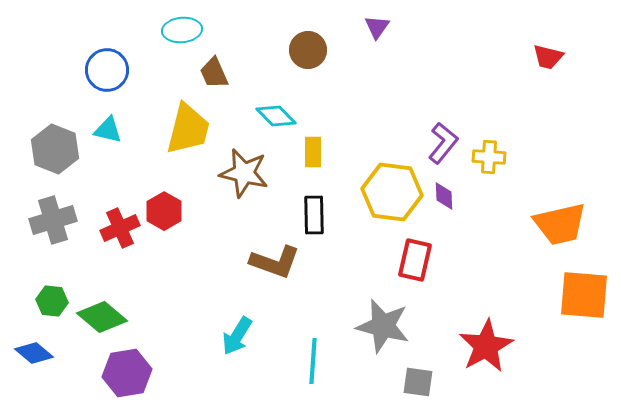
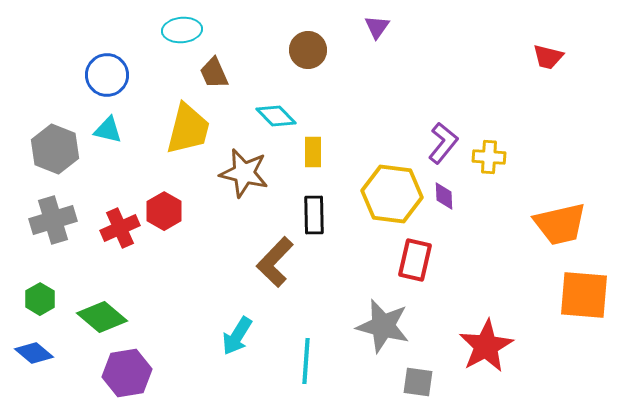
blue circle: moved 5 px down
yellow hexagon: moved 2 px down
brown L-shape: rotated 114 degrees clockwise
green hexagon: moved 12 px left, 2 px up; rotated 24 degrees clockwise
cyan line: moved 7 px left
